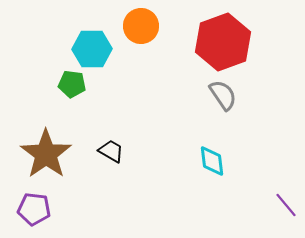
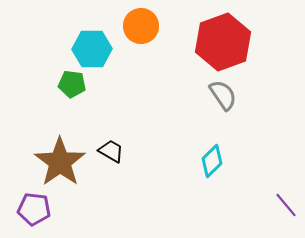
brown star: moved 14 px right, 8 px down
cyan diamond: rotated 52 degrees clockwise
